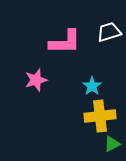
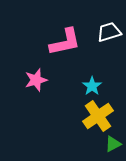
pink L-shape: rotated 12 degrees counterclockwise
yellow cross: moved 2 px left; rotated 28 degrees counterclockwise
green triangle: moved 1 px right
